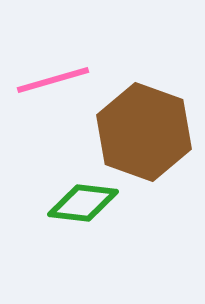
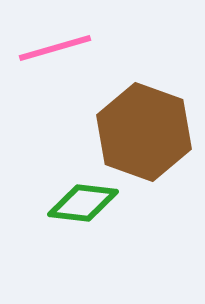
pink line: moved 2 px right, 32 px up
